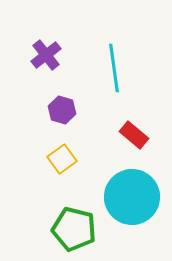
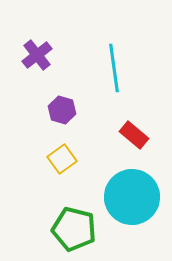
purple cross: moved 9 px left
